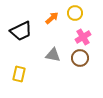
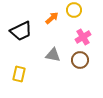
yellow circle: moved 1 px left, 3 px up
brown circle: moved 2 px down
